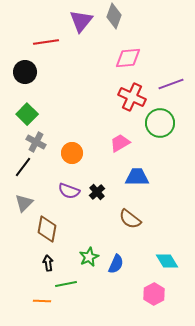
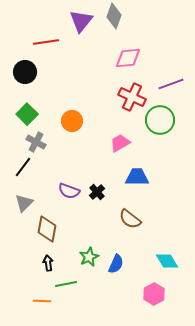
green circle: moved 3 px up
orange circle: moved 32 px up
